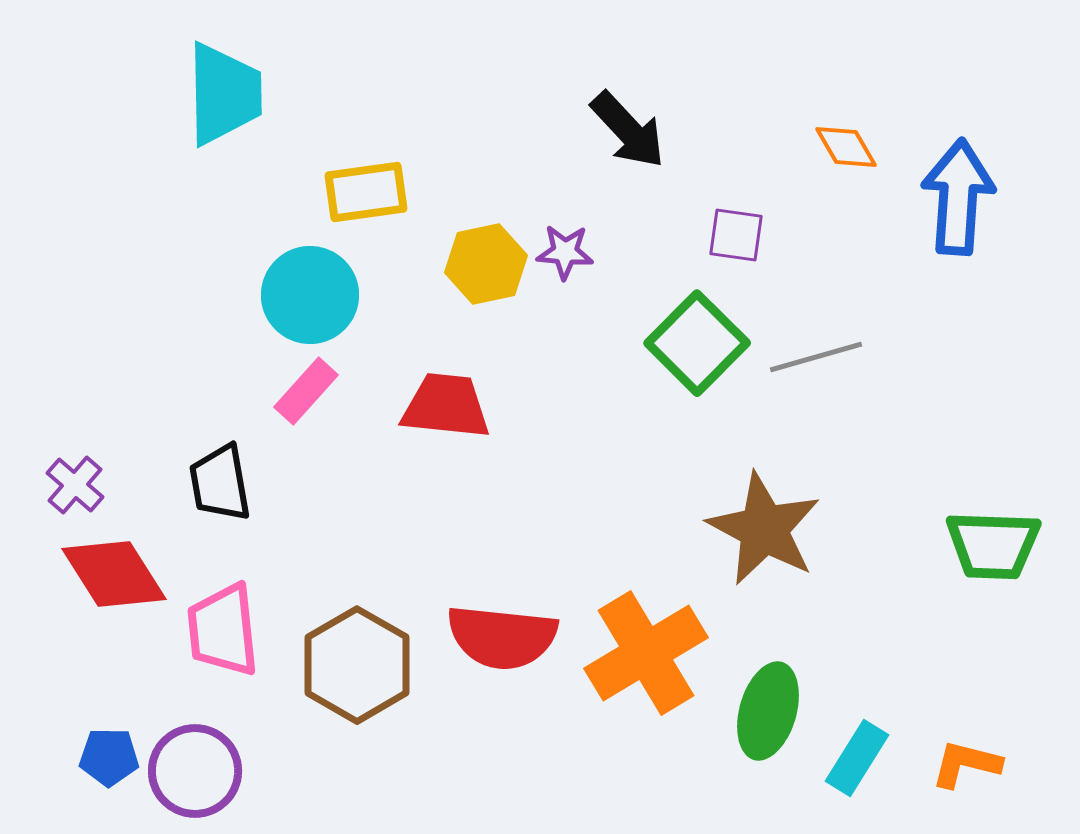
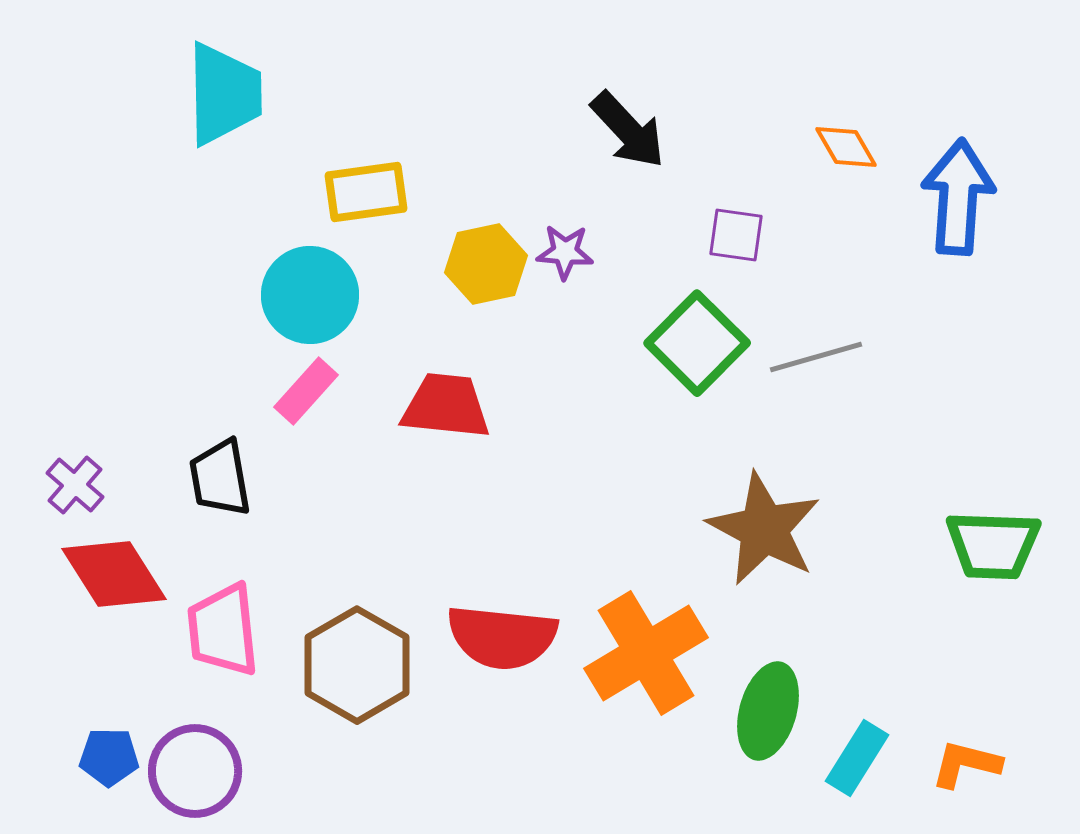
black trapezoid: moved 5 px up
